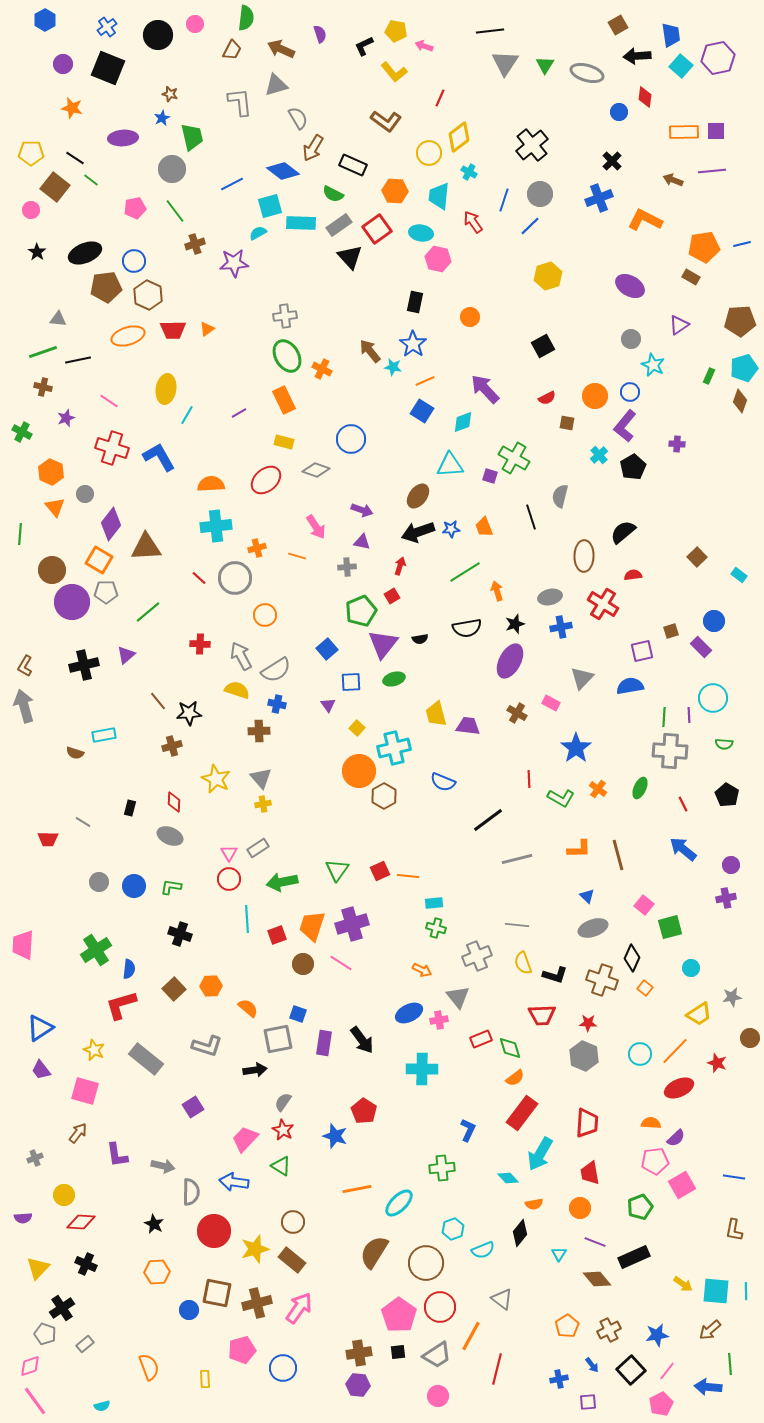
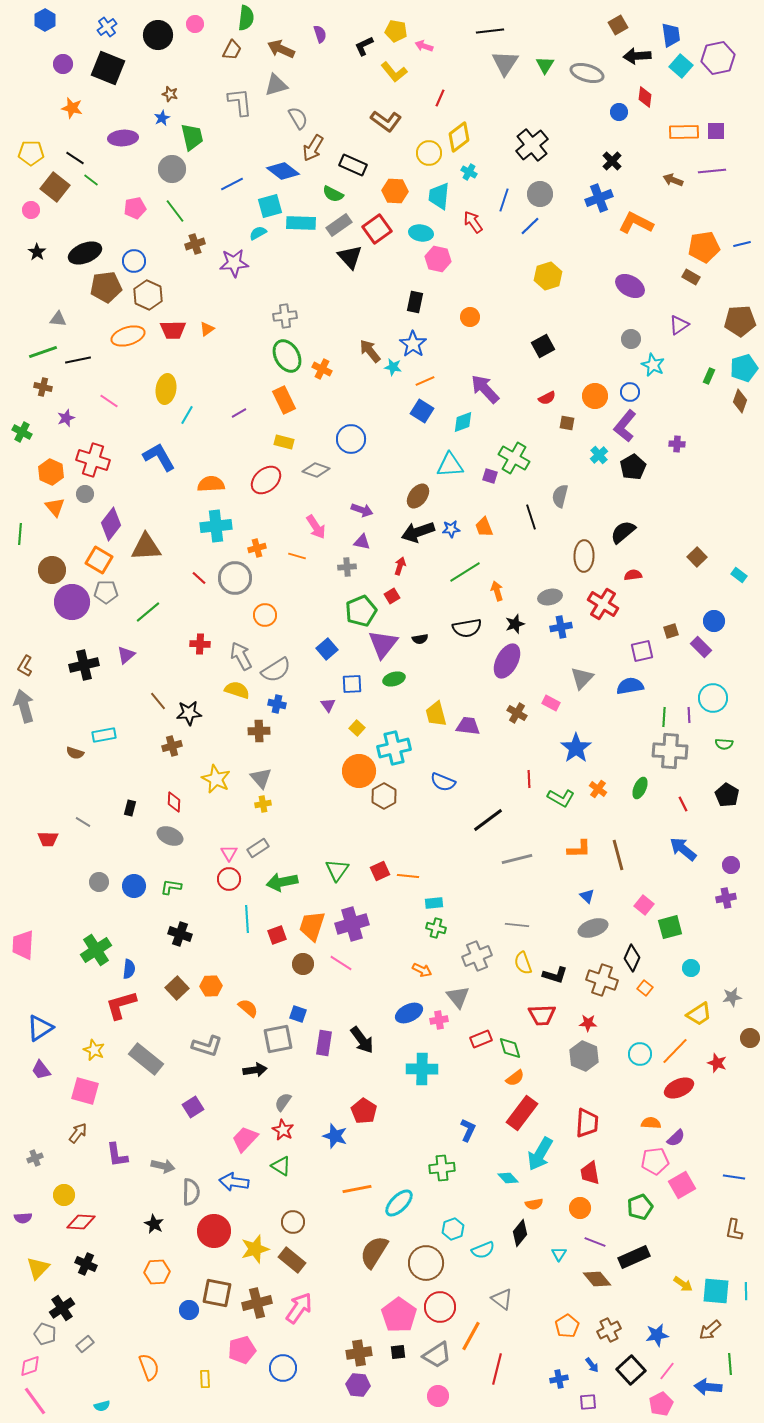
orange L-shape at (645, 220): moved 9 px left, 3 px down
red cross at (112, 448): moved 19 px left, 12 px down
purple ellipse at (510, 661): moved 3 px left
blue square at (351, 682): moved 1 px right, 2 px down
brown square at (174, 989): moved 3 px right, 1 px up
